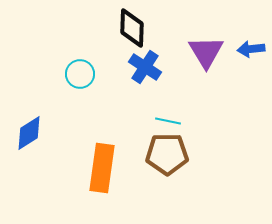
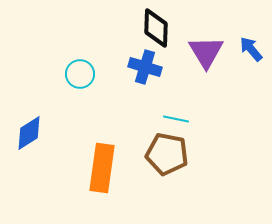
black diamond: moved 24 px right
blue arrow: rotated 56 degrees clockwise
blue cross: rotated 16 degrees counterclockwise
cyan line: moved 8 px right, 2 px up
brown pentagon: rotated 12 degrees clockwise
